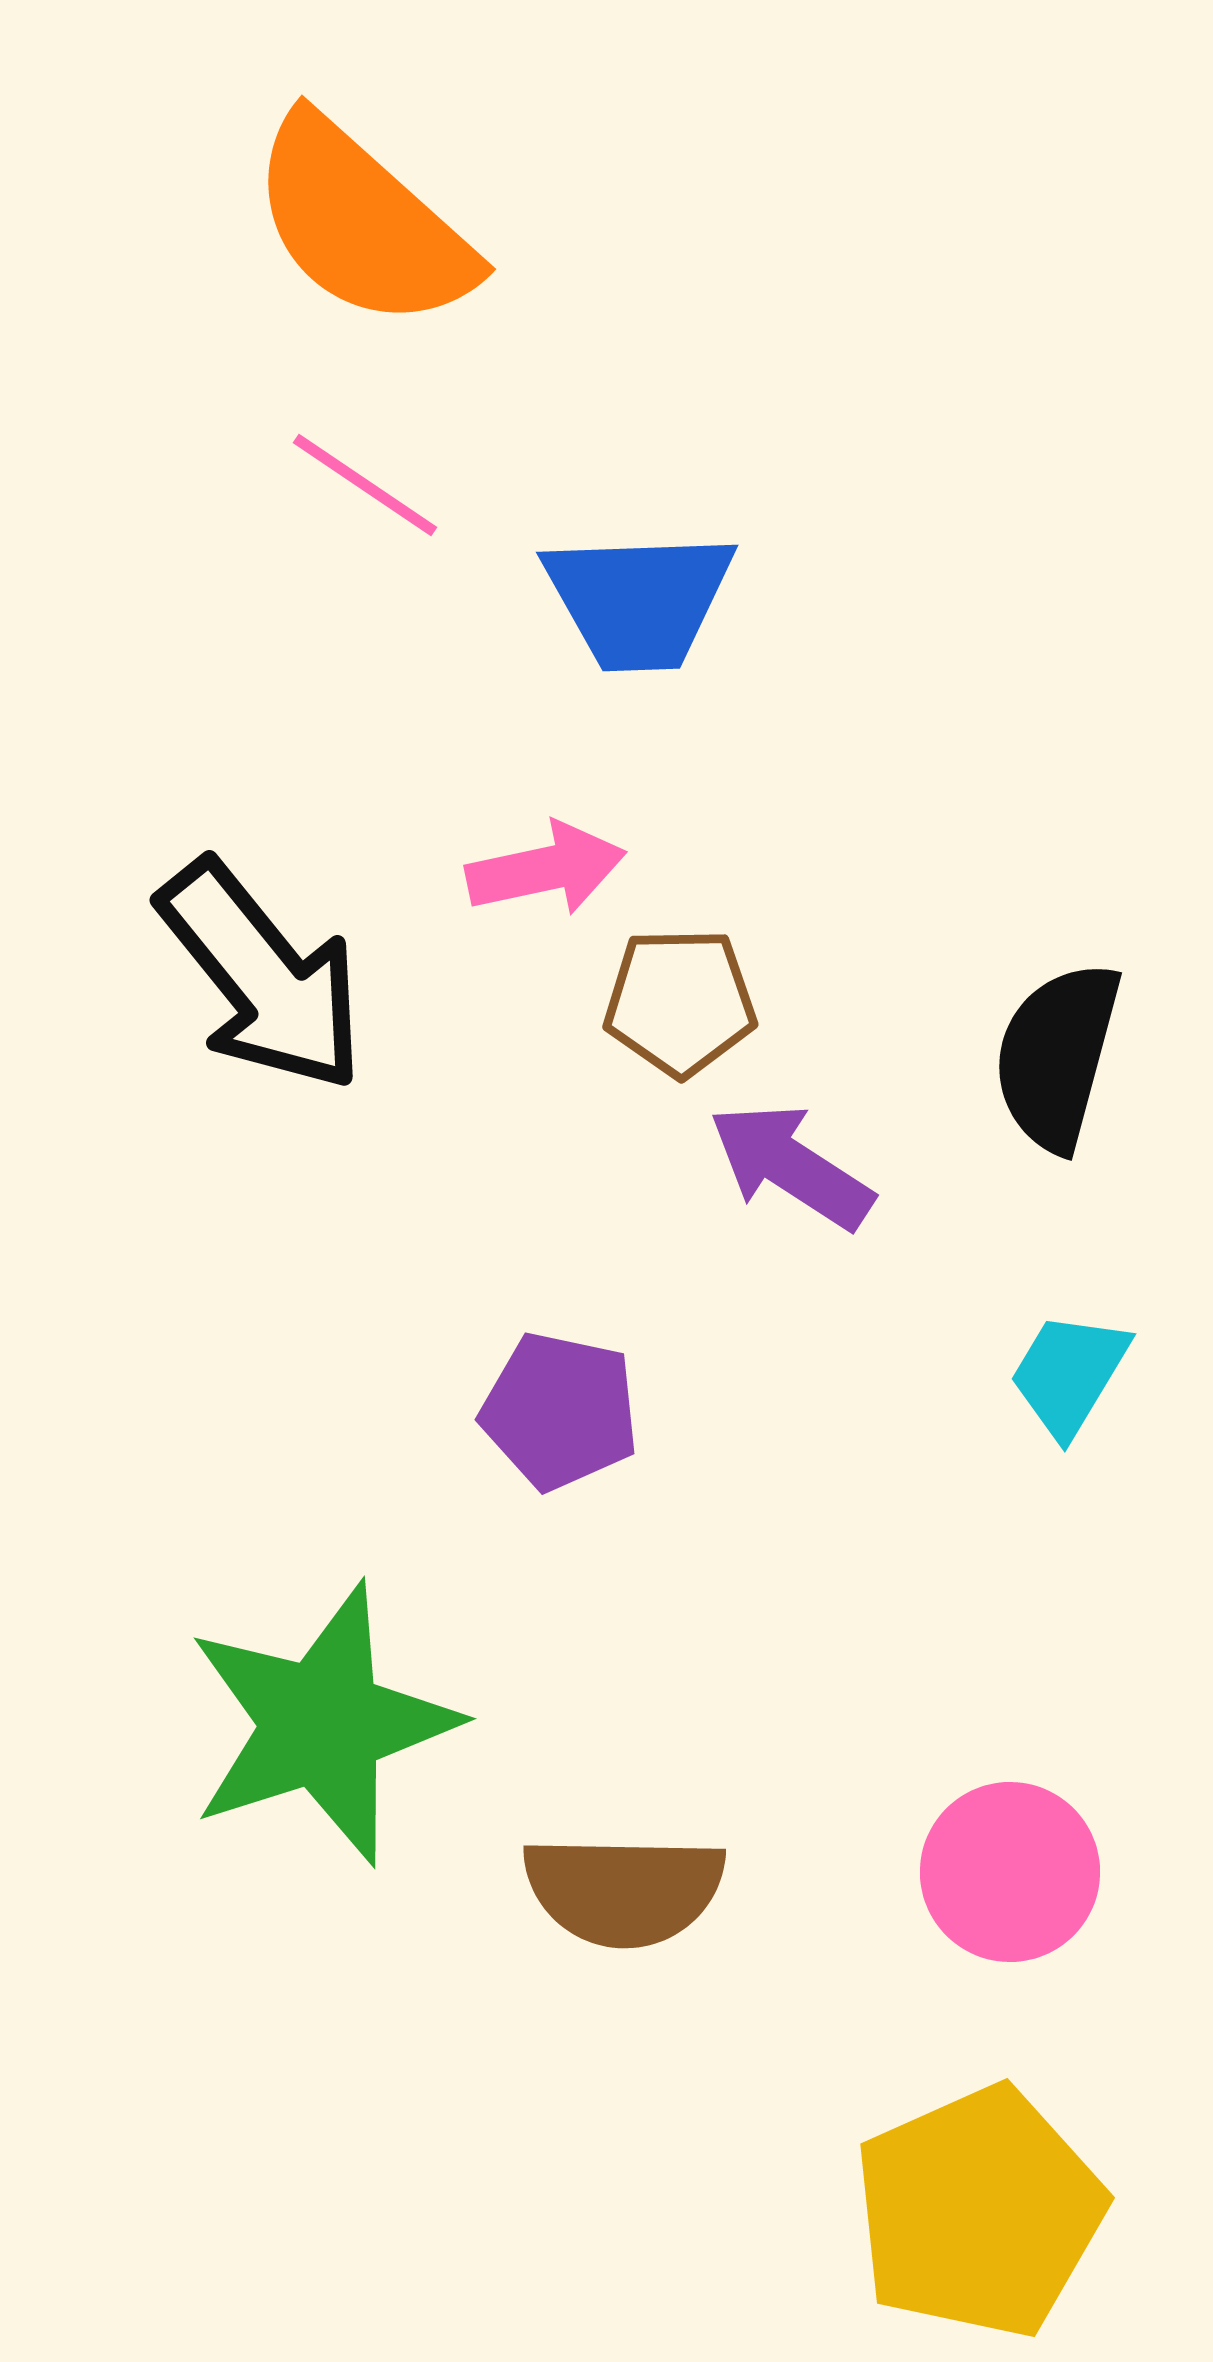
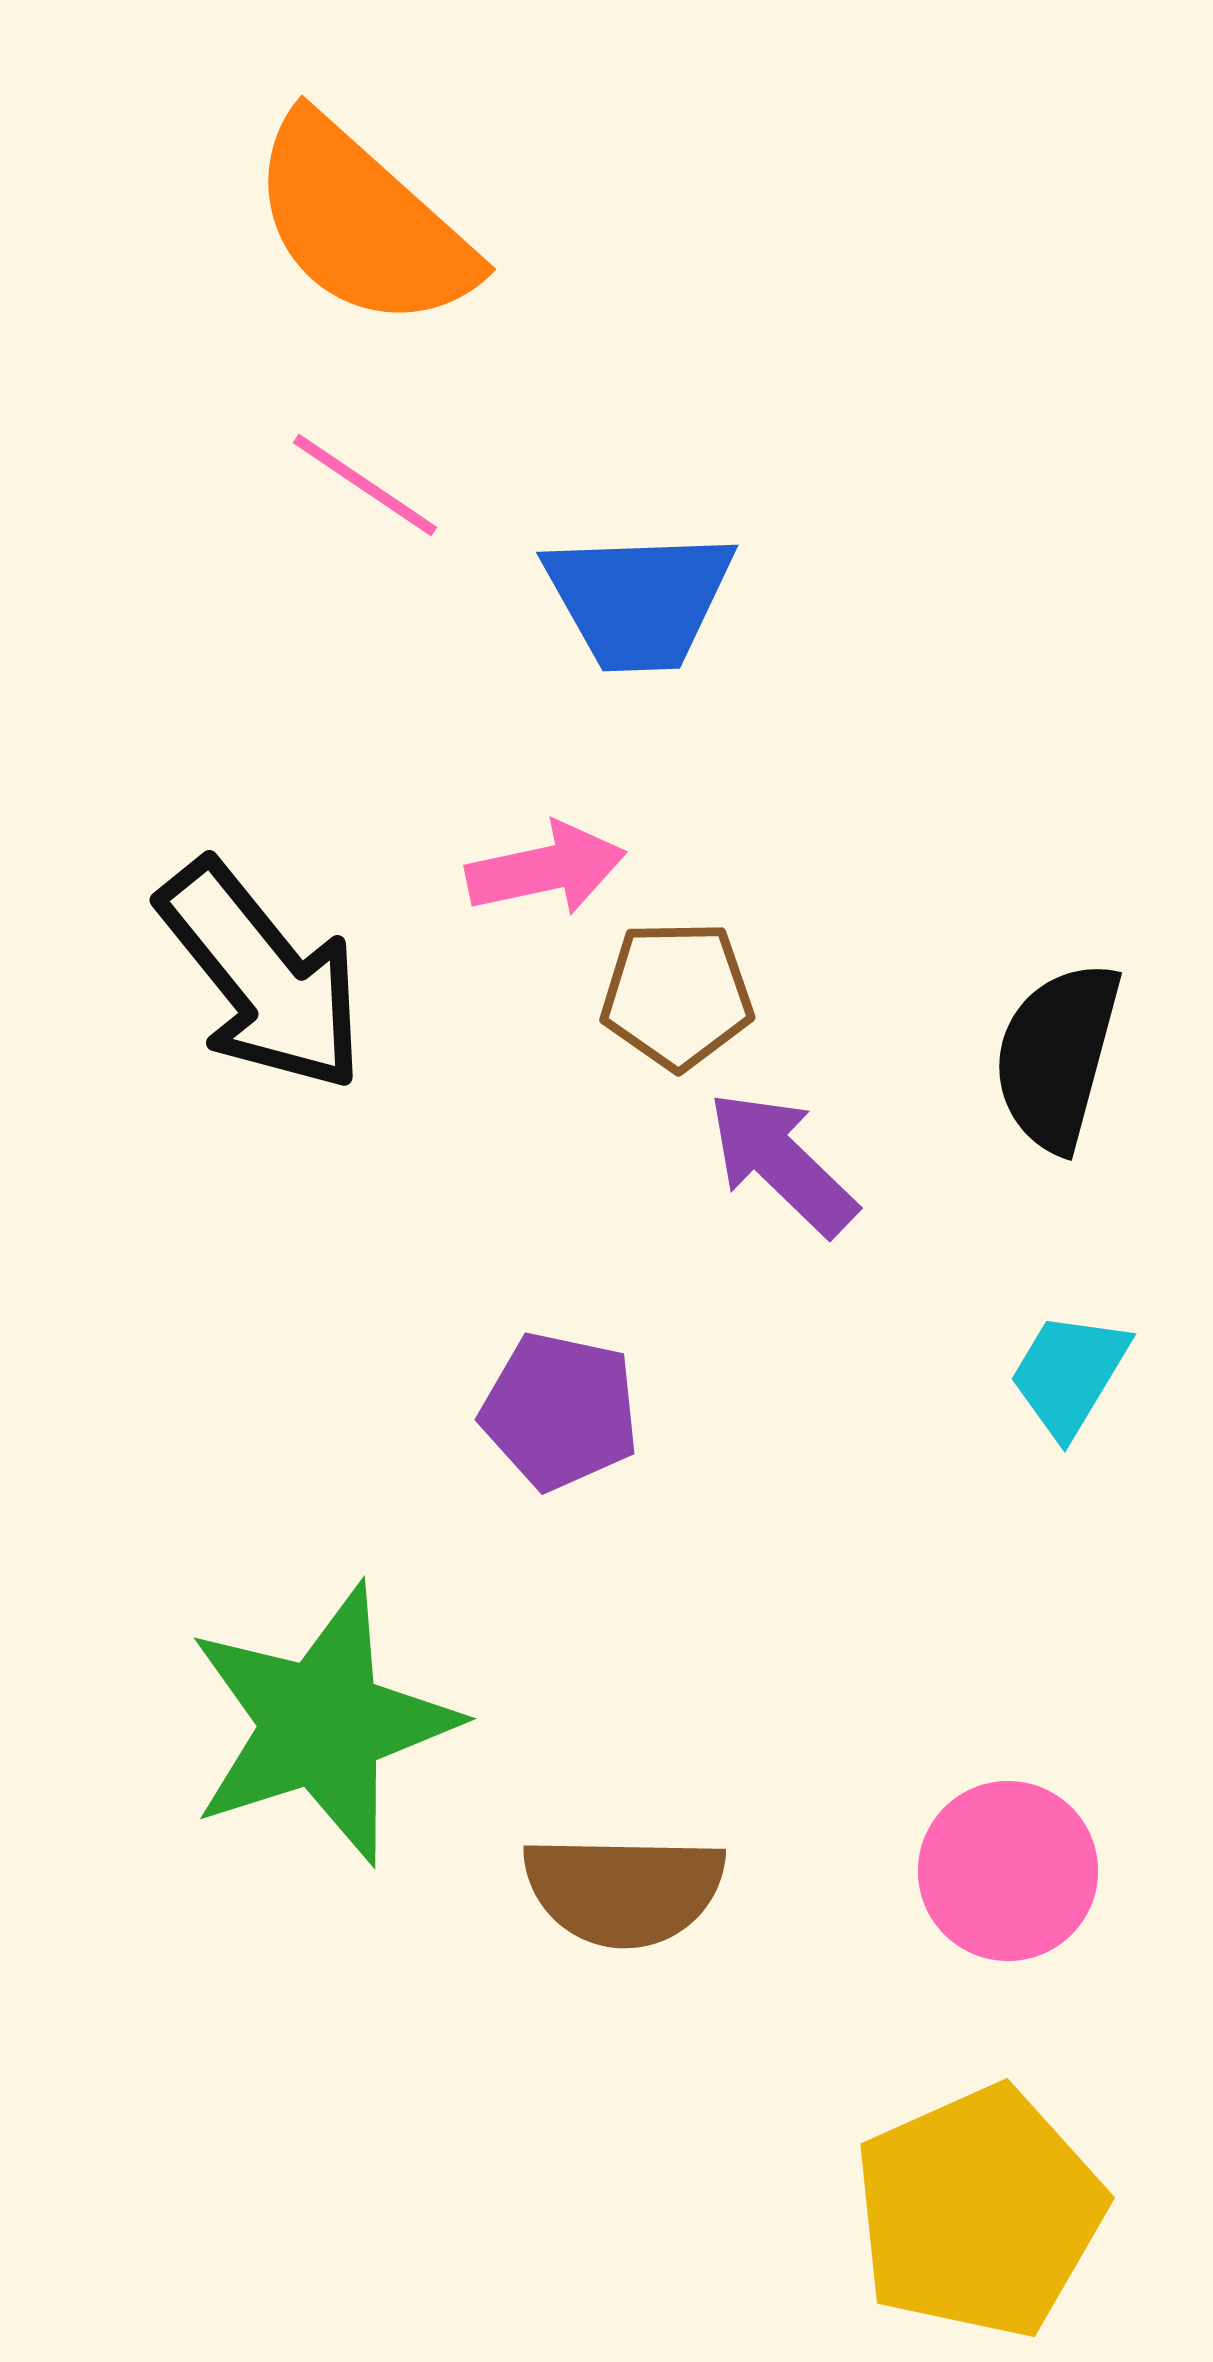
brown pentagon: moved 3 px left, 7 px up
purple arrow: moved 9 px left, 3 px up; rotated 11 degrees clockwise
pink circle: moved 2 px left, 1 px up
